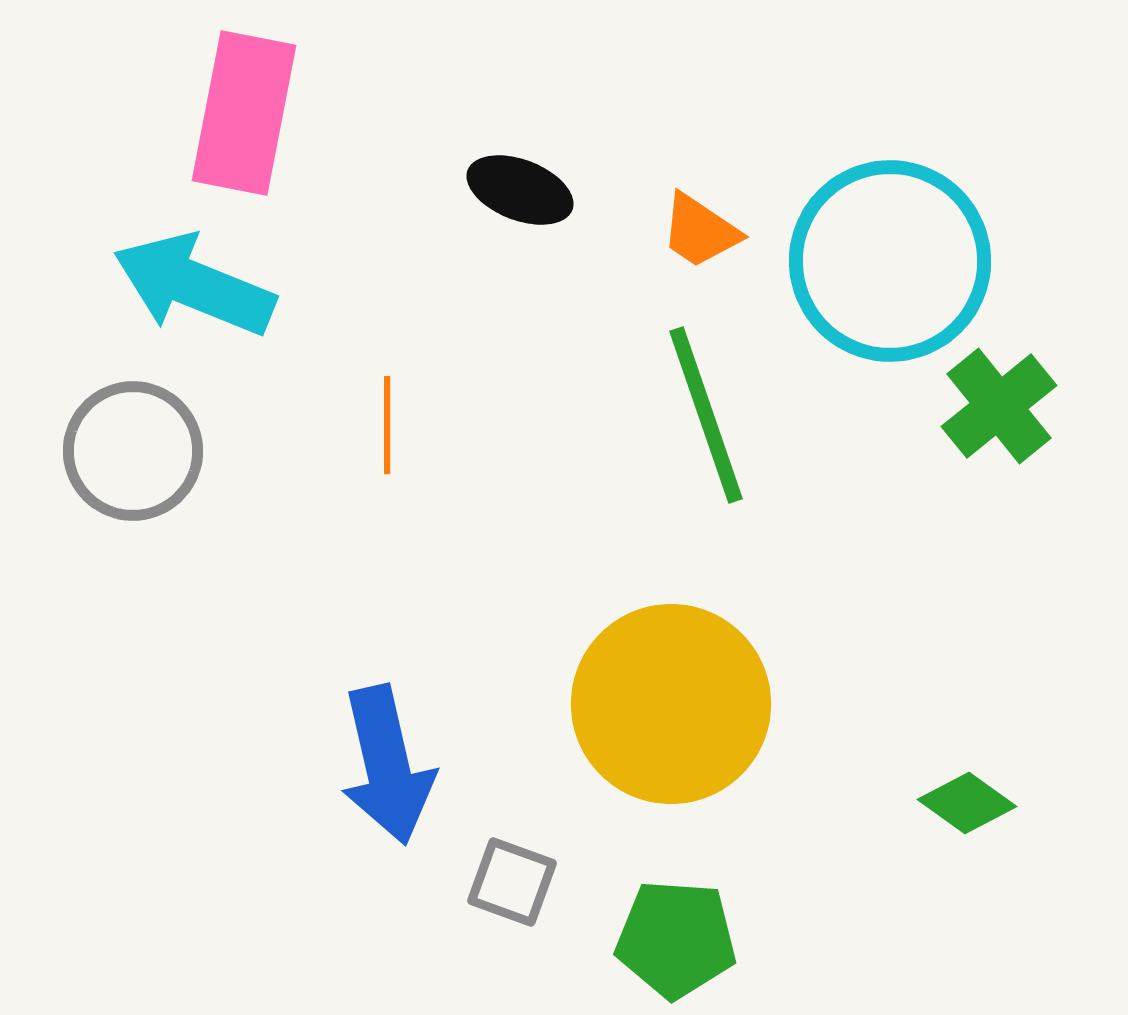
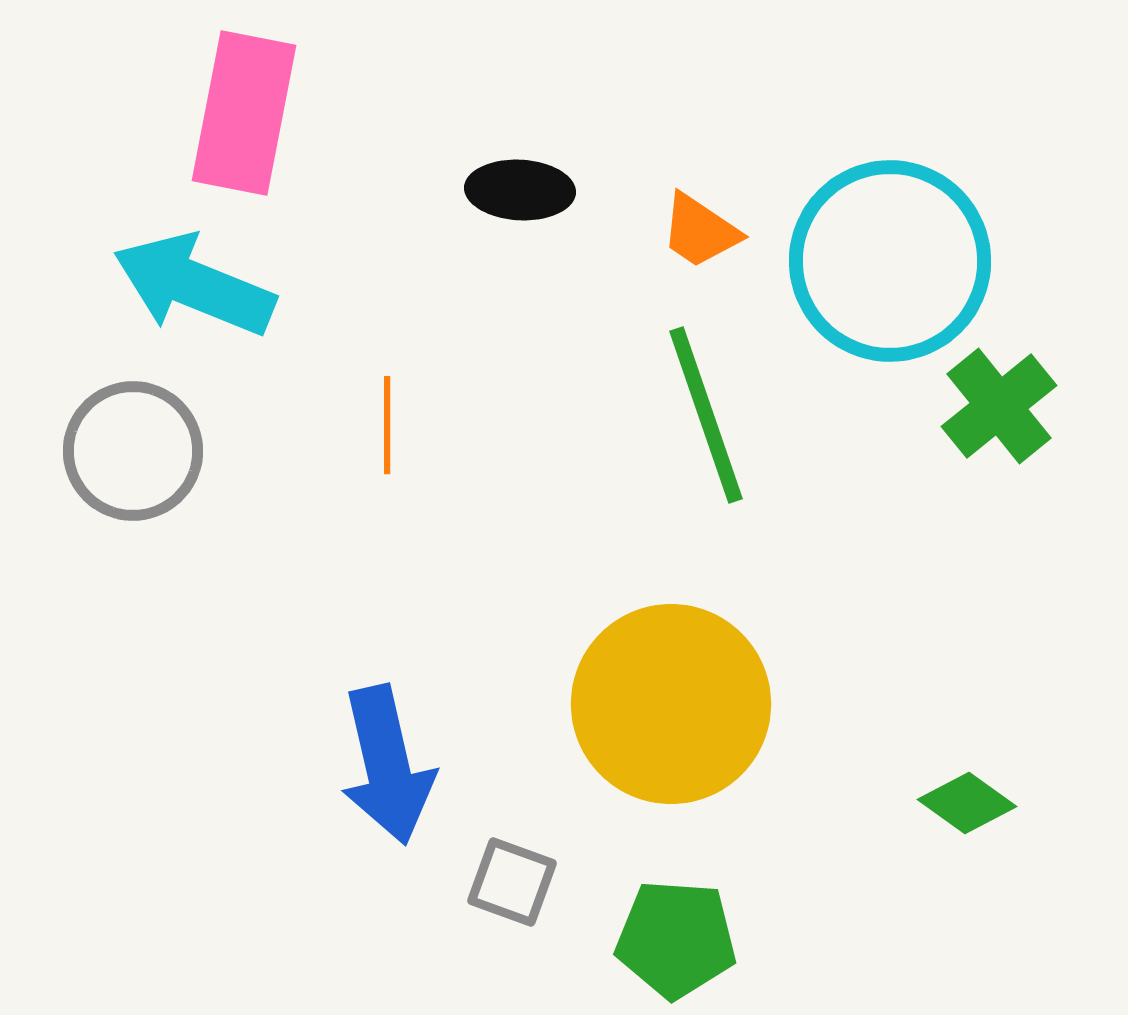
black ellipse: rotated 18 degrees counterclockwise
